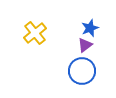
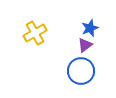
yellow cross: rotated 10 degrees clockwise
blue circle: moved 1 px left
